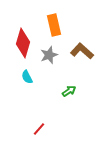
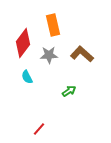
orange rectangle: moved 1 px left
red diamond: rotated 20 degrees clockwise
brown L-shape: moved 3 px down
gray star: rotated 18 degrees clockwise
